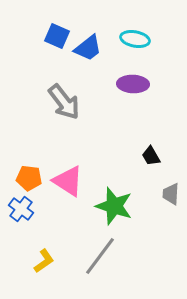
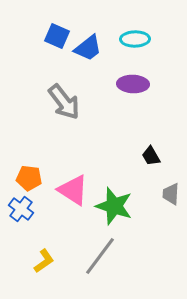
cyan ellipse: rotated 12 degrees counterclockwise
pink triangle: moved 5 px right, 9 px down
